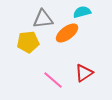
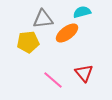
red triangle: rotated 36 degrees counterclockwise
